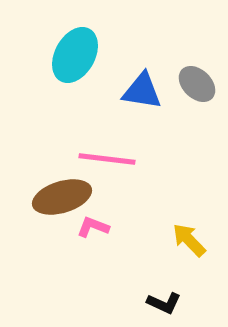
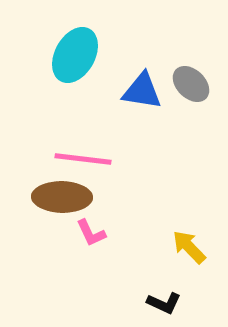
gray ellipse: moved 6 px left
pink line: moved 24 px left
brown ellipse: rotated 18 degrees clockwise
pink L-shape: moved 2 px left, 6 px down; rotated 136 degrees counterclockwise
yellow arrow: moved 7 px down
